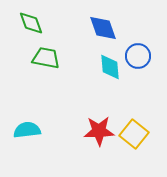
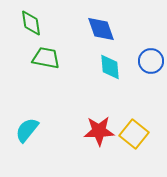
green diamond: rotated 12 degrees clockwise
blue diamond: moved 2 px left, 1 px down
blue circle: moved 13 px right, 5 px down
cyan semicircle: rotated 44 degrees counterclockwise
